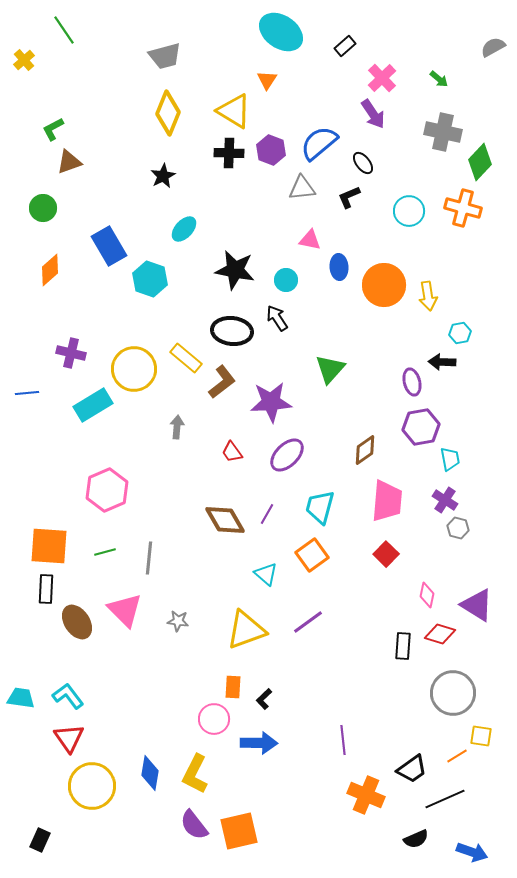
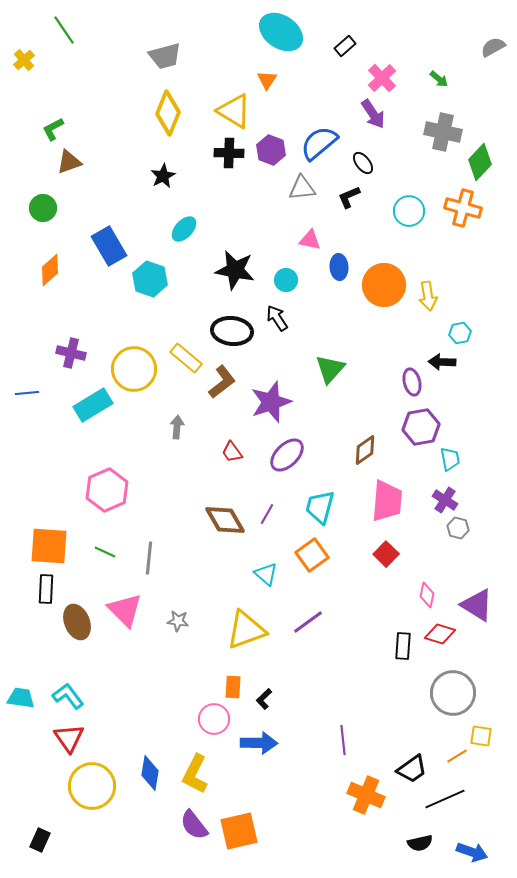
purple star at (271, 402): rotated 15 degrees counterclockwise
green line at (105, 552): rotated 40 degrees clockwise
brown ellipse at (77, 622): rotated 12 degrees clockwise
black semicircle at (416, 839): moved 4 px right, 4 px down; rotated 10 degrees clockwise
